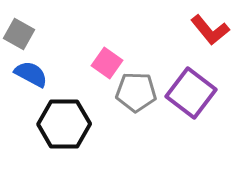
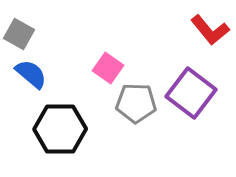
pink square: moved 1 px right, 5 px down
blue semicircle: rotated 12 degrees clockwise
gray pentagon: moved 11 px down
black hexagon: moved 4 px left, 5 px down
